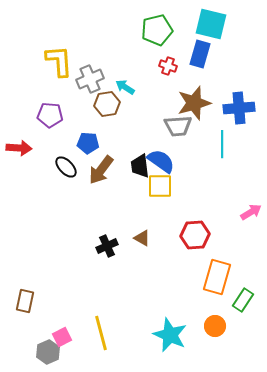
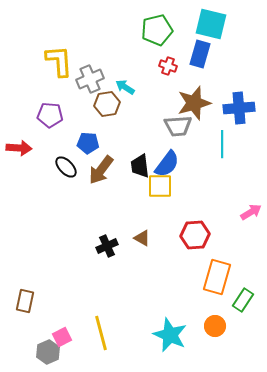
blue semicircle: moved 6 px right, 3 px down; rotated 92 degrees clockwise
